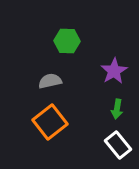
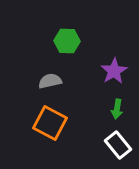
orange square: moved 1 px down; rotated 24 degrees counterclockwise
